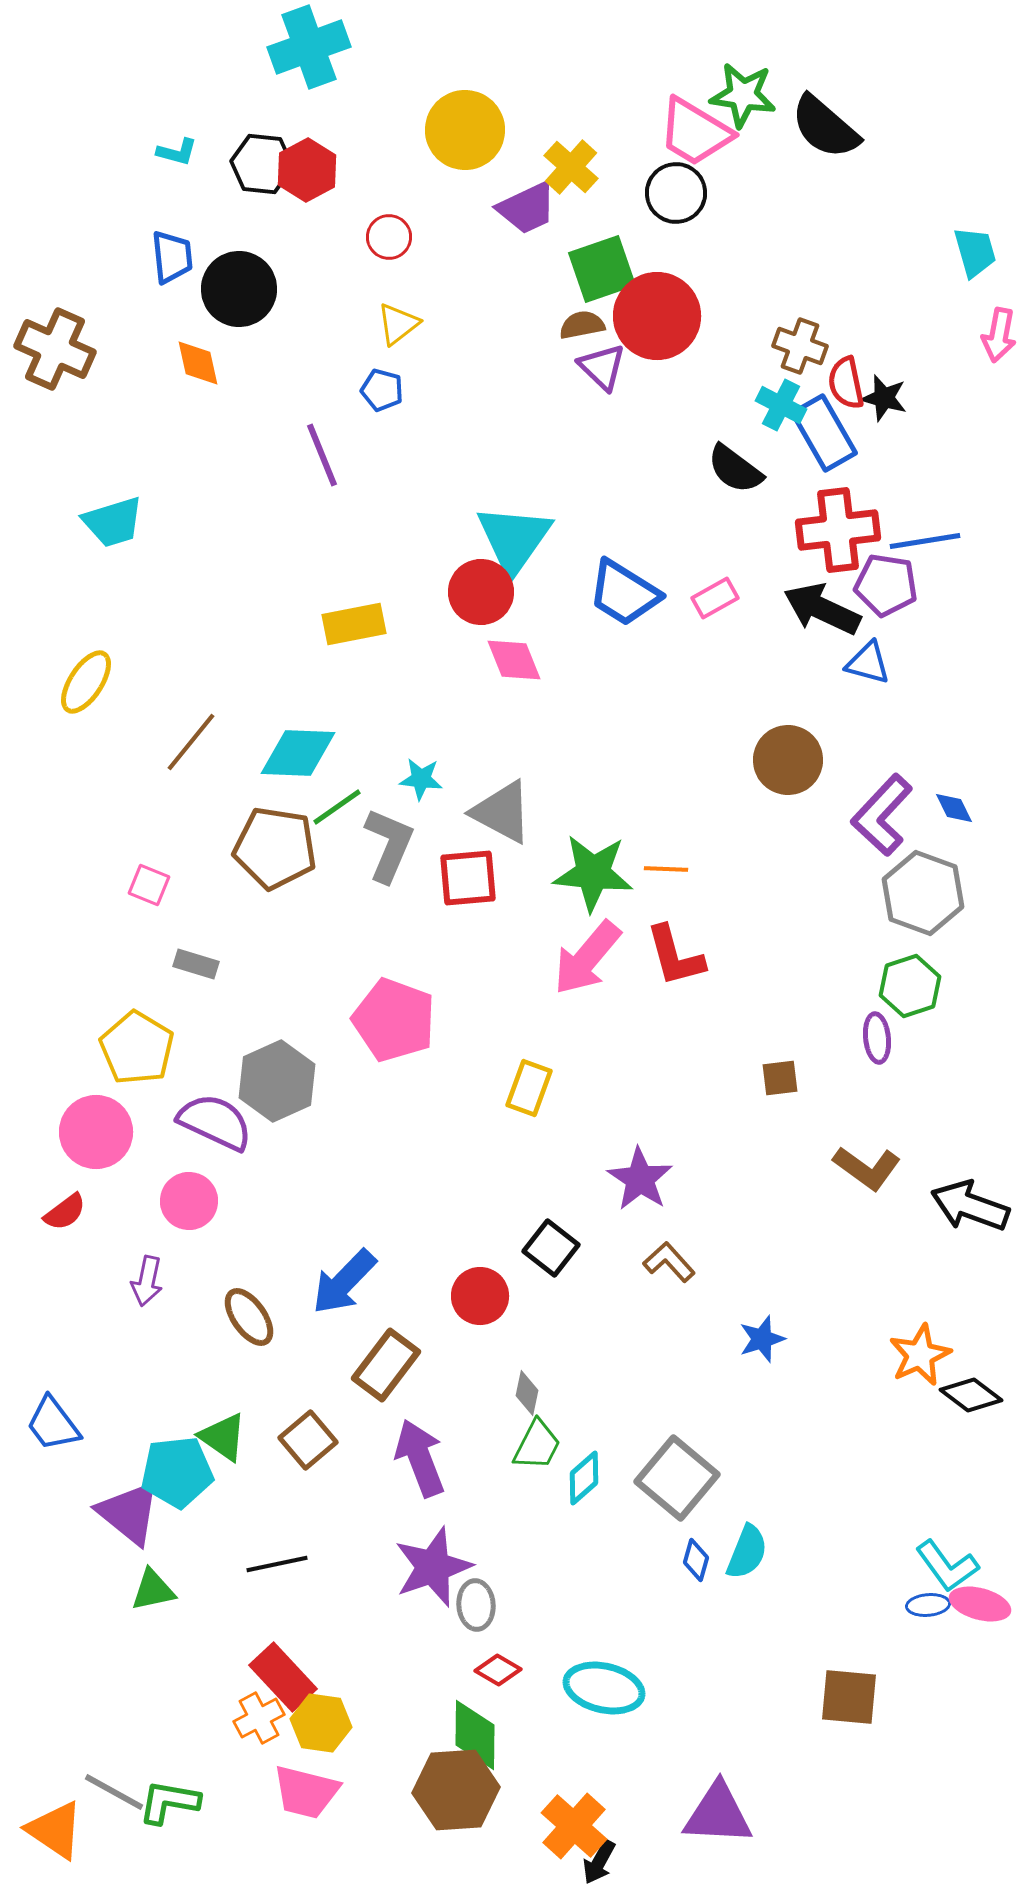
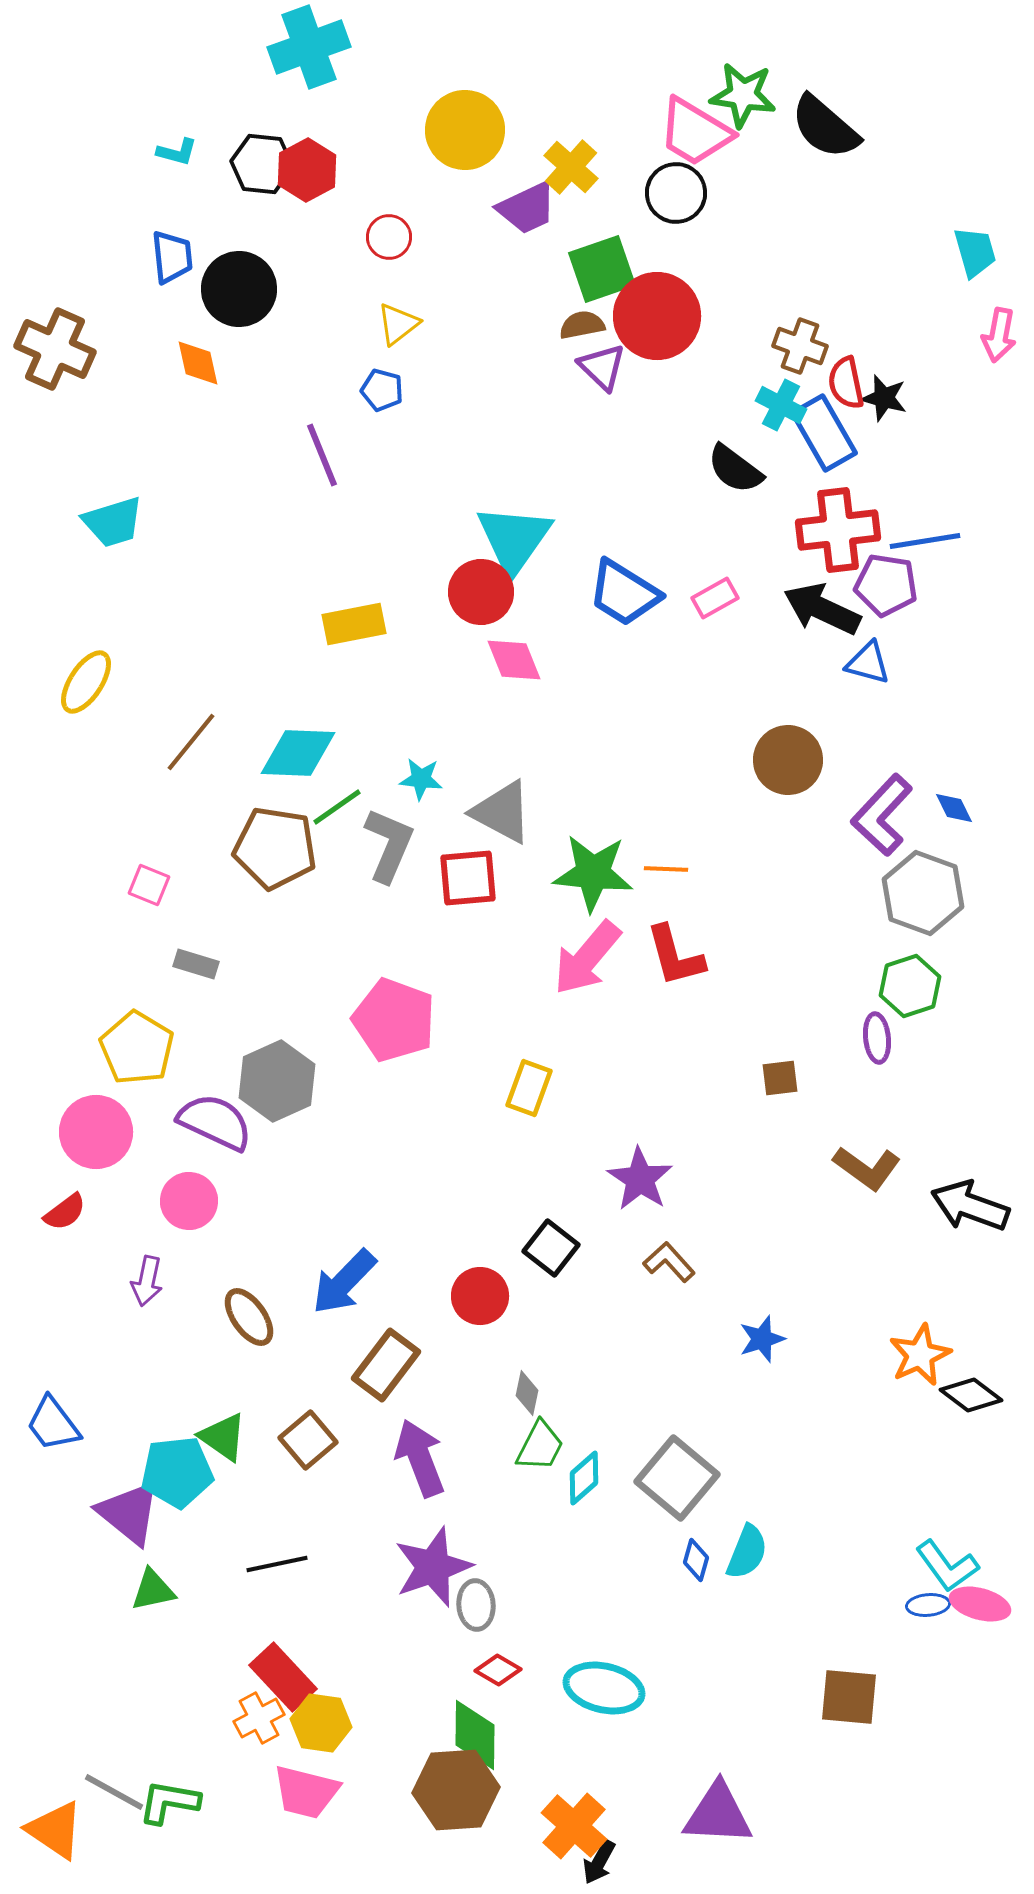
green trapezoid at (537, 1445): moved 3 px right, 1 px down
